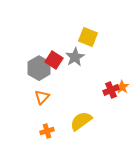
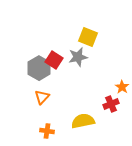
gray star: moved 3 px right; rotated 18 degrees clockwise
red cross: moved 14 px down
yellow semicircle: moved 2 px right; rotated 25 degrees clockwise
orange cross: rotated 24 degrees clockwise
